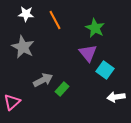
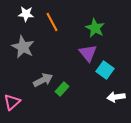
orange line: moved 3 px left, 2 px down
